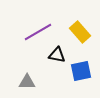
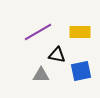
yellow rectangle: rotated 50 degrees counterclockwise
gray triangle: moved 14 px right, 7 px up
